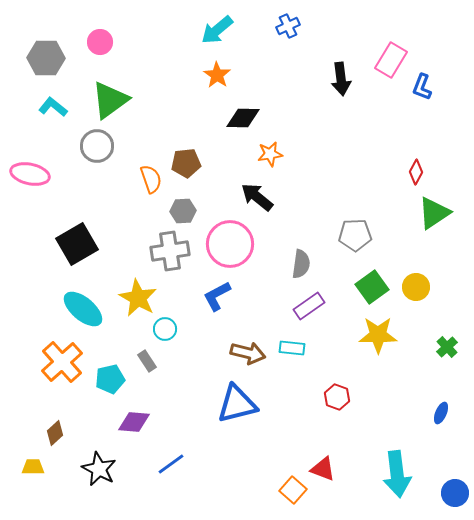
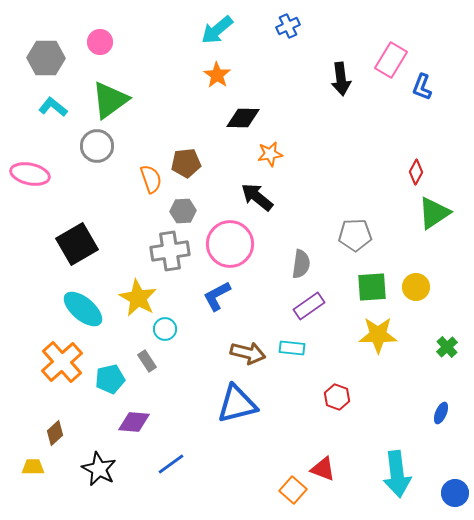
green square at (372, 287): rotated 32 degrees clockwise
